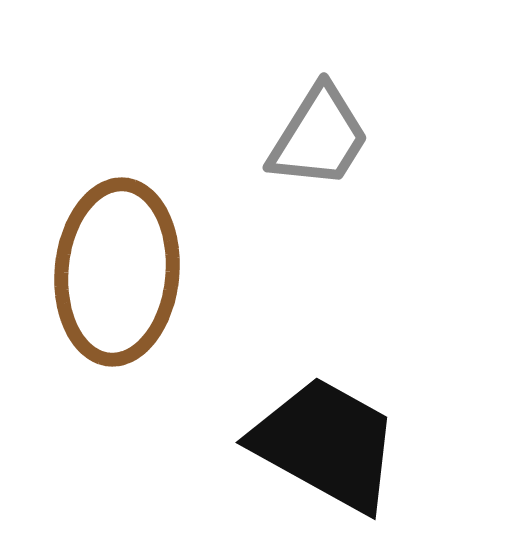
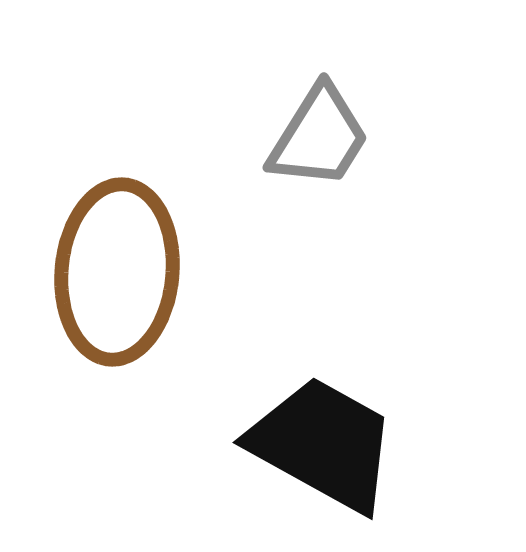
black trapezoid: moved 3 px left
